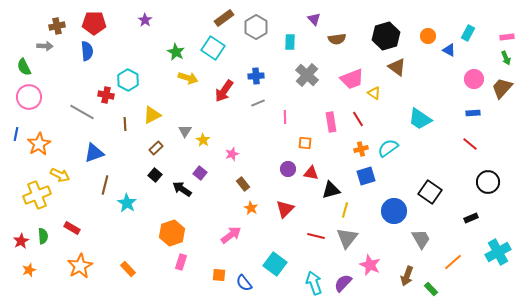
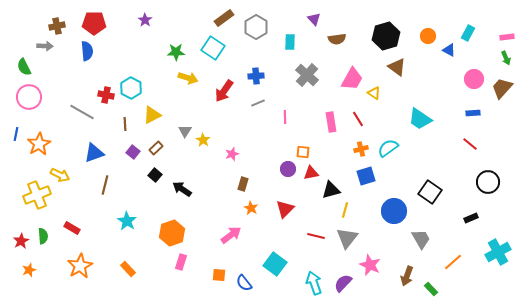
green star at (176, 52): rotated 30 degrees counterclockwise
pink trapezoid at (352, 79): rotated 40 degrees counterclockwise
cyan hexagon at (128, 80): moved 3 px right, 8 px down
orange square at (305, 143): moved 2 px left, 9 px down
purple square at (200, 173): moved 67 px left, 21 px up
red triangle at (311, 173): rotated 21 degrees counterclockwise
brown rectangle at (243, 184): rotated 56 degrees clockwise
cyan star at (127, 203): moved 18 px down
